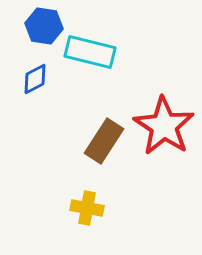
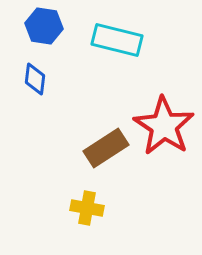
cyan rectangle: moved 27 px right, 12 px up
blue diamond: rotated 56 degrees counterclockwise
brown rectangle: moved 2 px right, 7 px down; rotated 24 degrees clockwise
